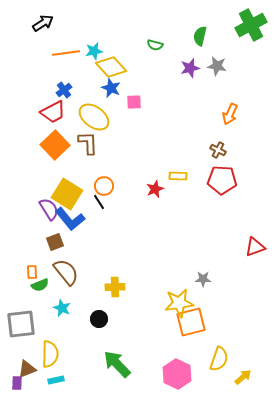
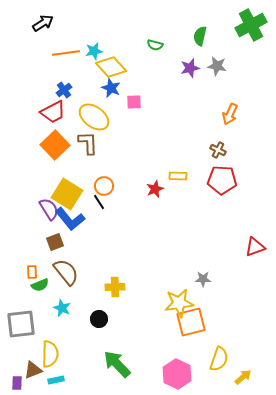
brown triangle at (27, 369): moved 6 px right, 1 px down
